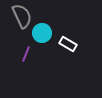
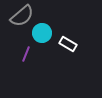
gray semicircle: rotated 75 degrees clockwise
